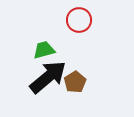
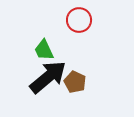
green trapezoid: rotated 100 degrees counterclockwise
brown pentagon: rotated 15 degrees counterclockwise
